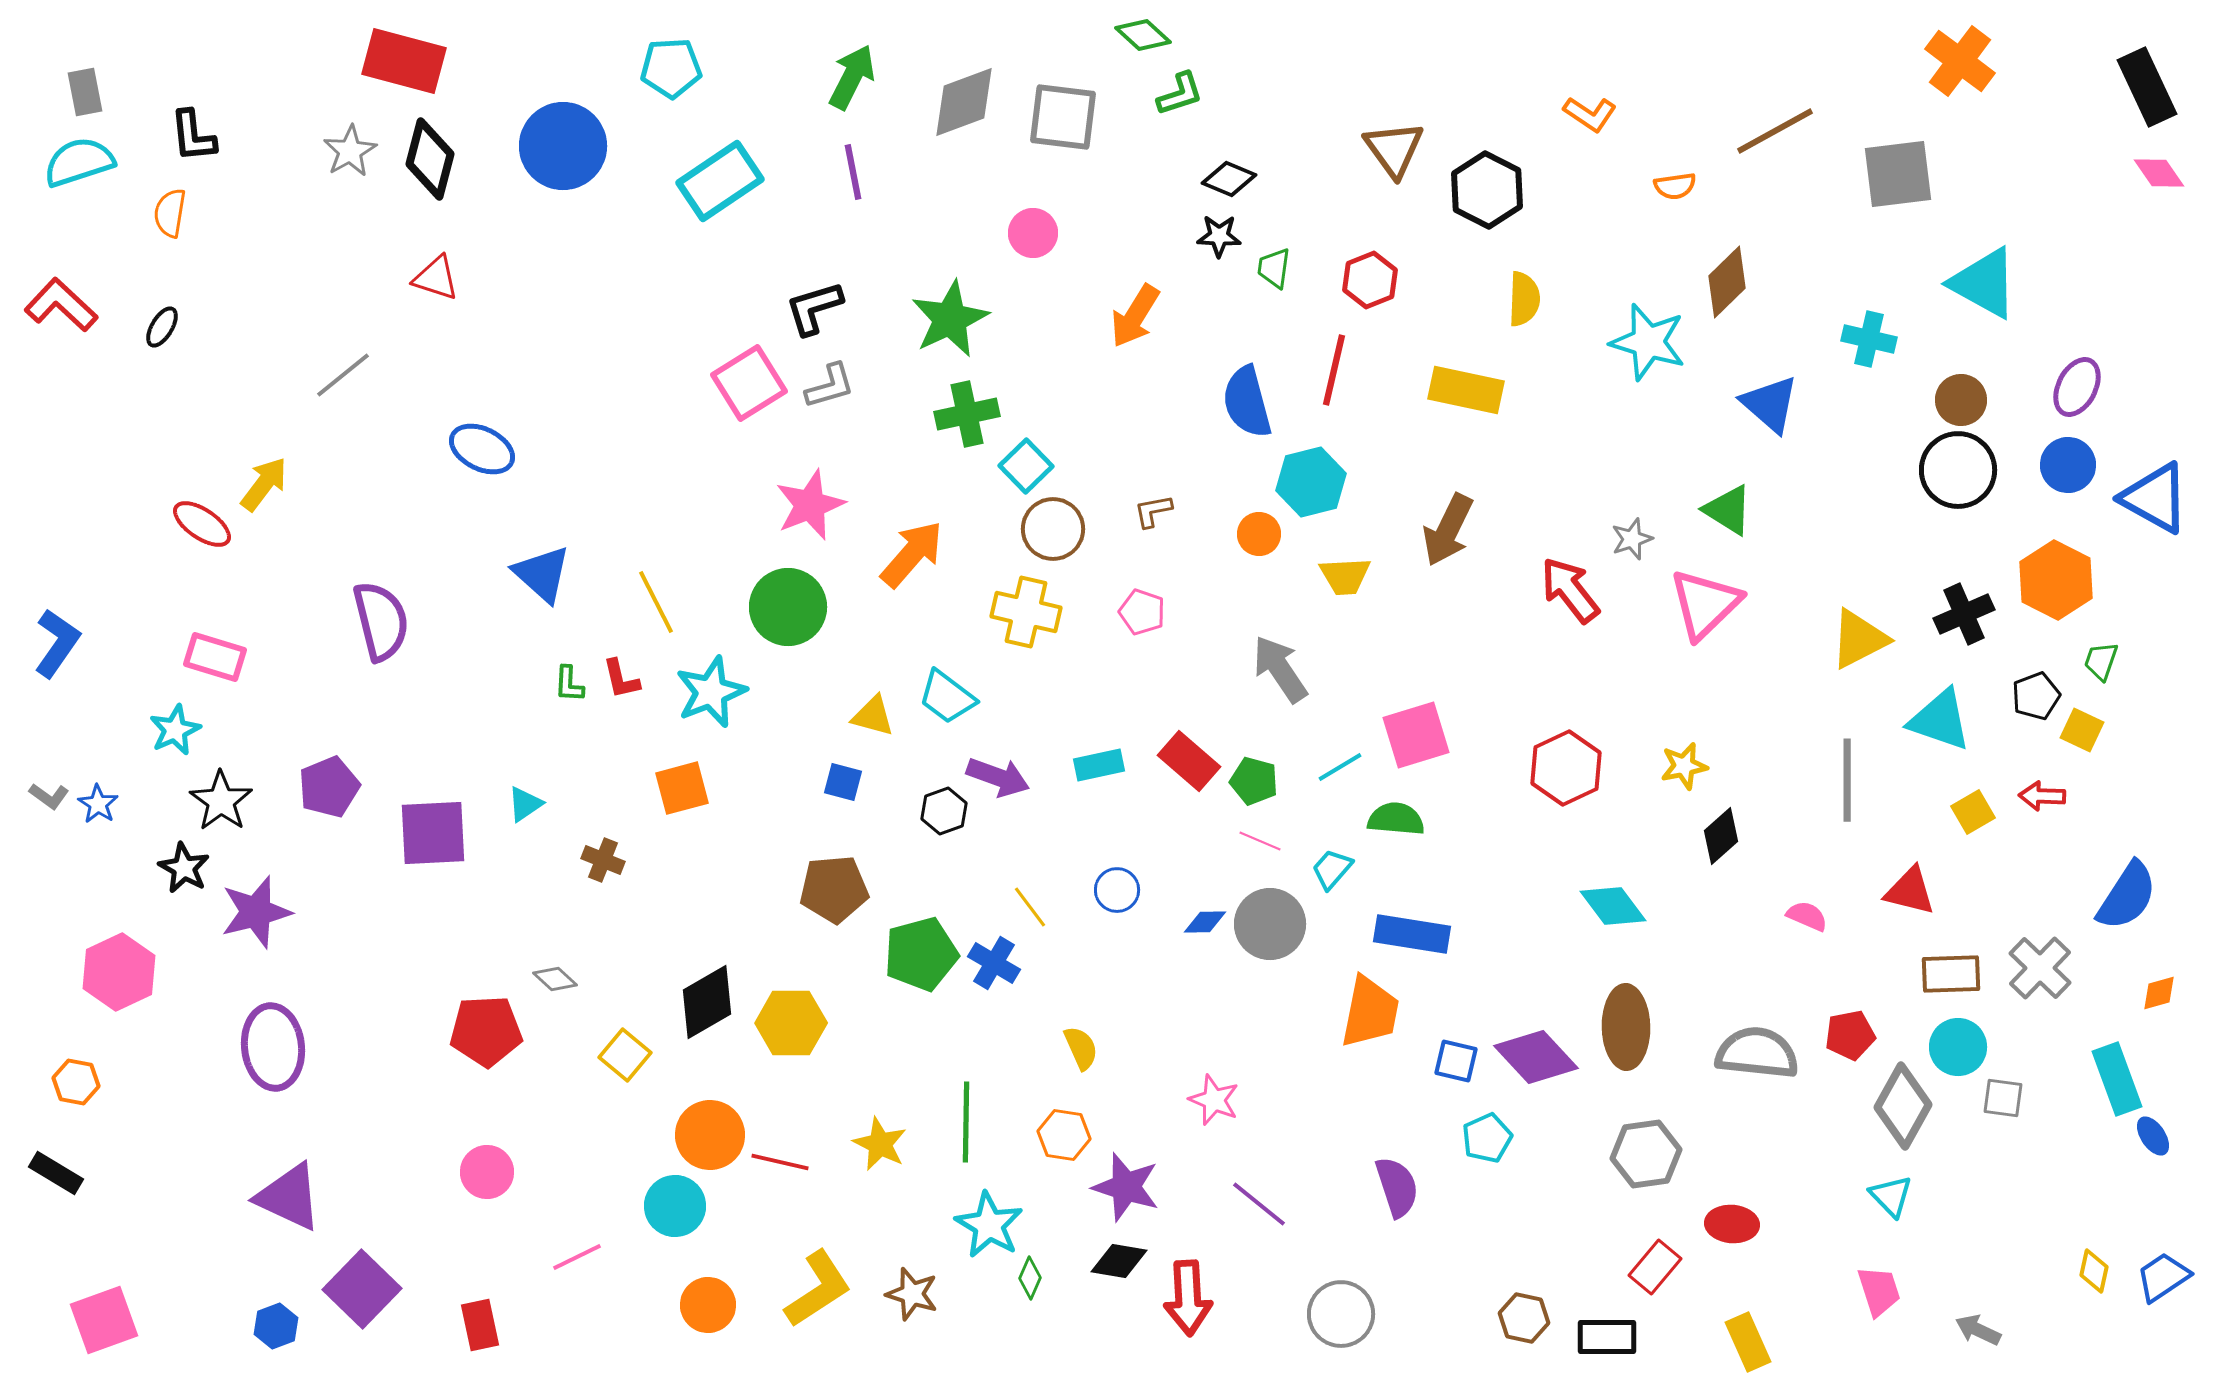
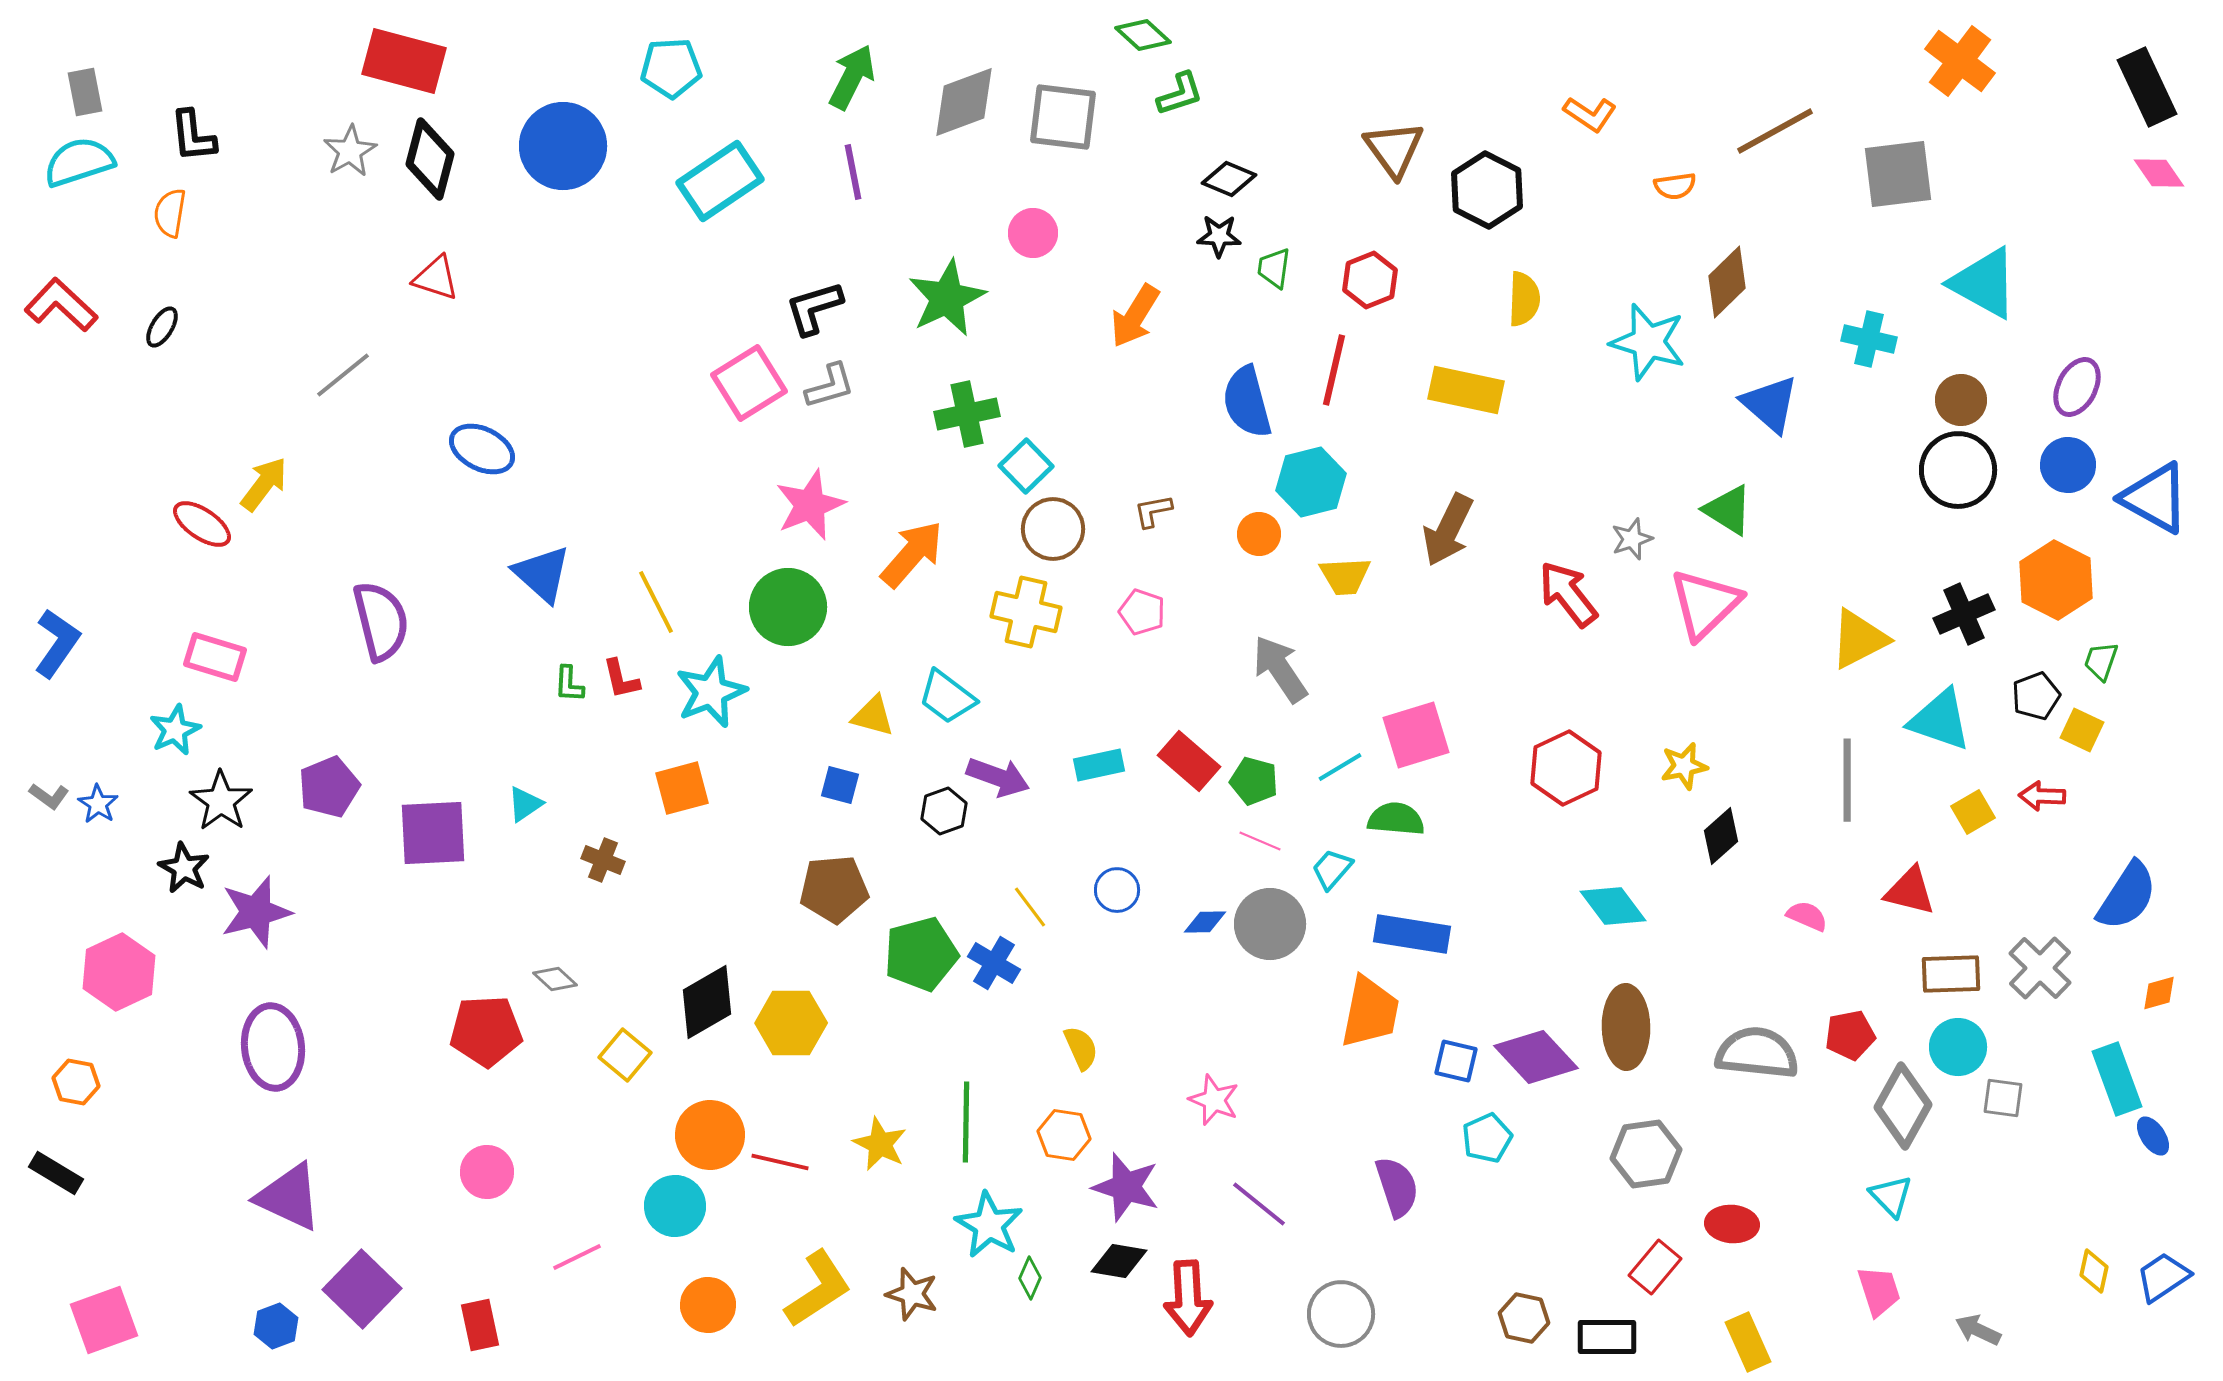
green star at (950, 319): moved 3 px left, 21 px up
red arrow at (1570, 590): moved 2 px left, 4 px down
blue square at (843, 782): moved 3 px left, 3 px down
